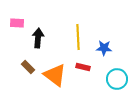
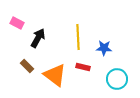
pink rectangle: rotated 24 degrees clockwise
black arrow: rotated 24 degrees clockwise
brown rectangle: moved 1 px left, 1 px up
